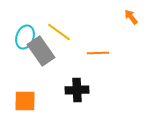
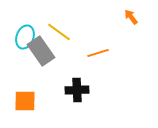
orange line: rotated 15 degrees counterclockwise
